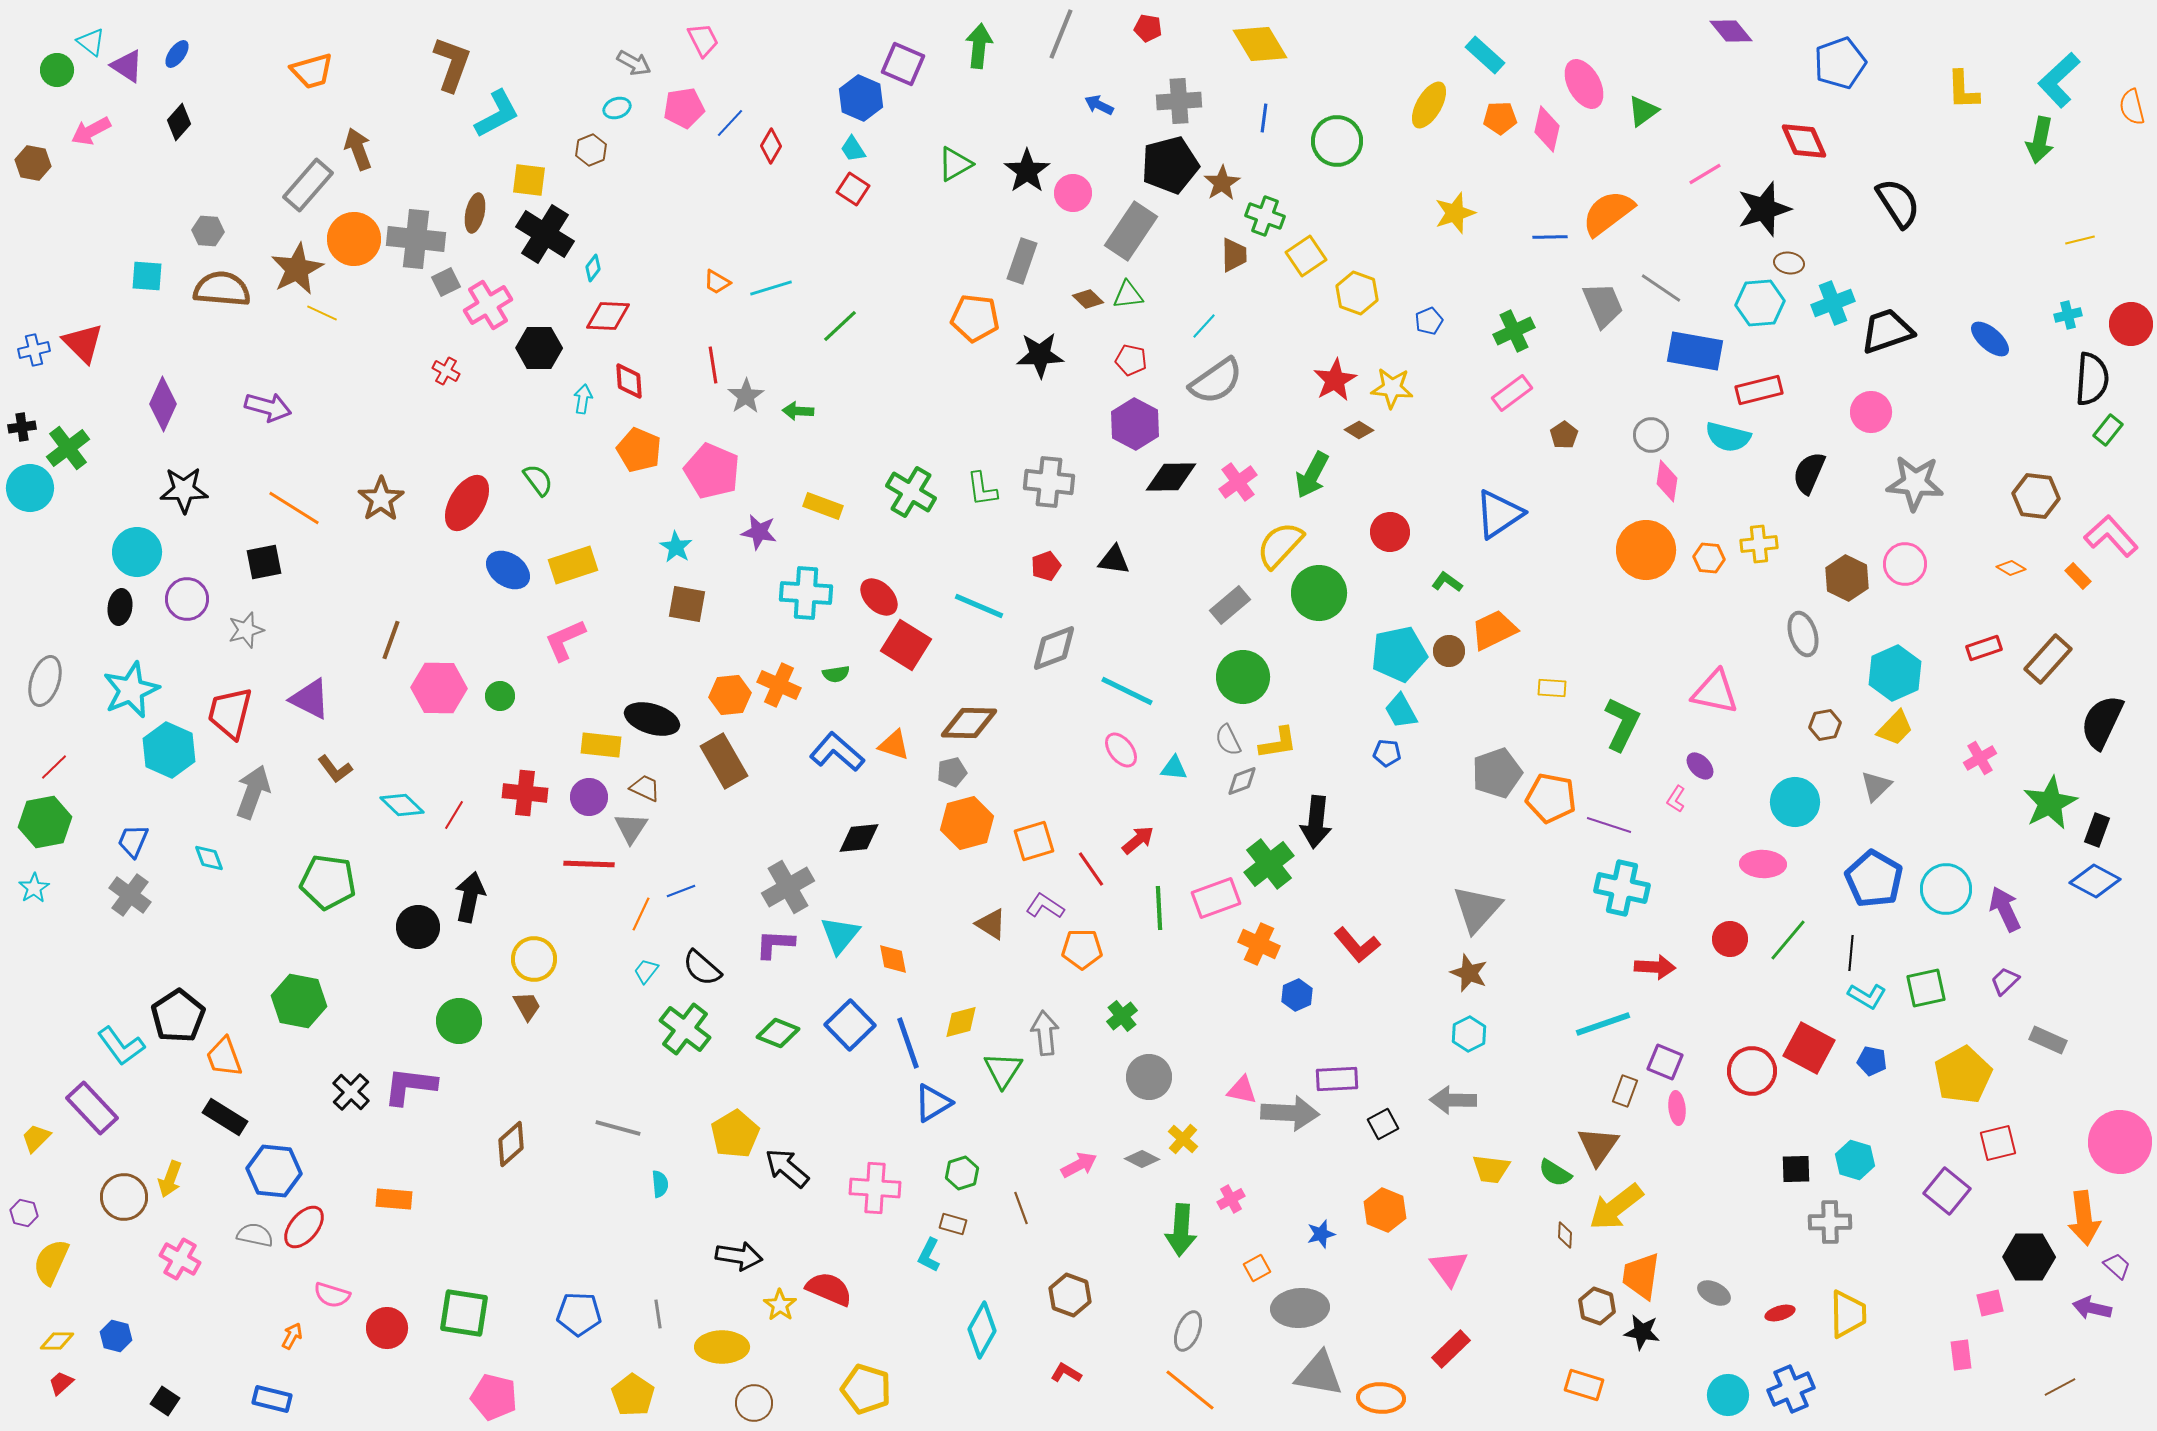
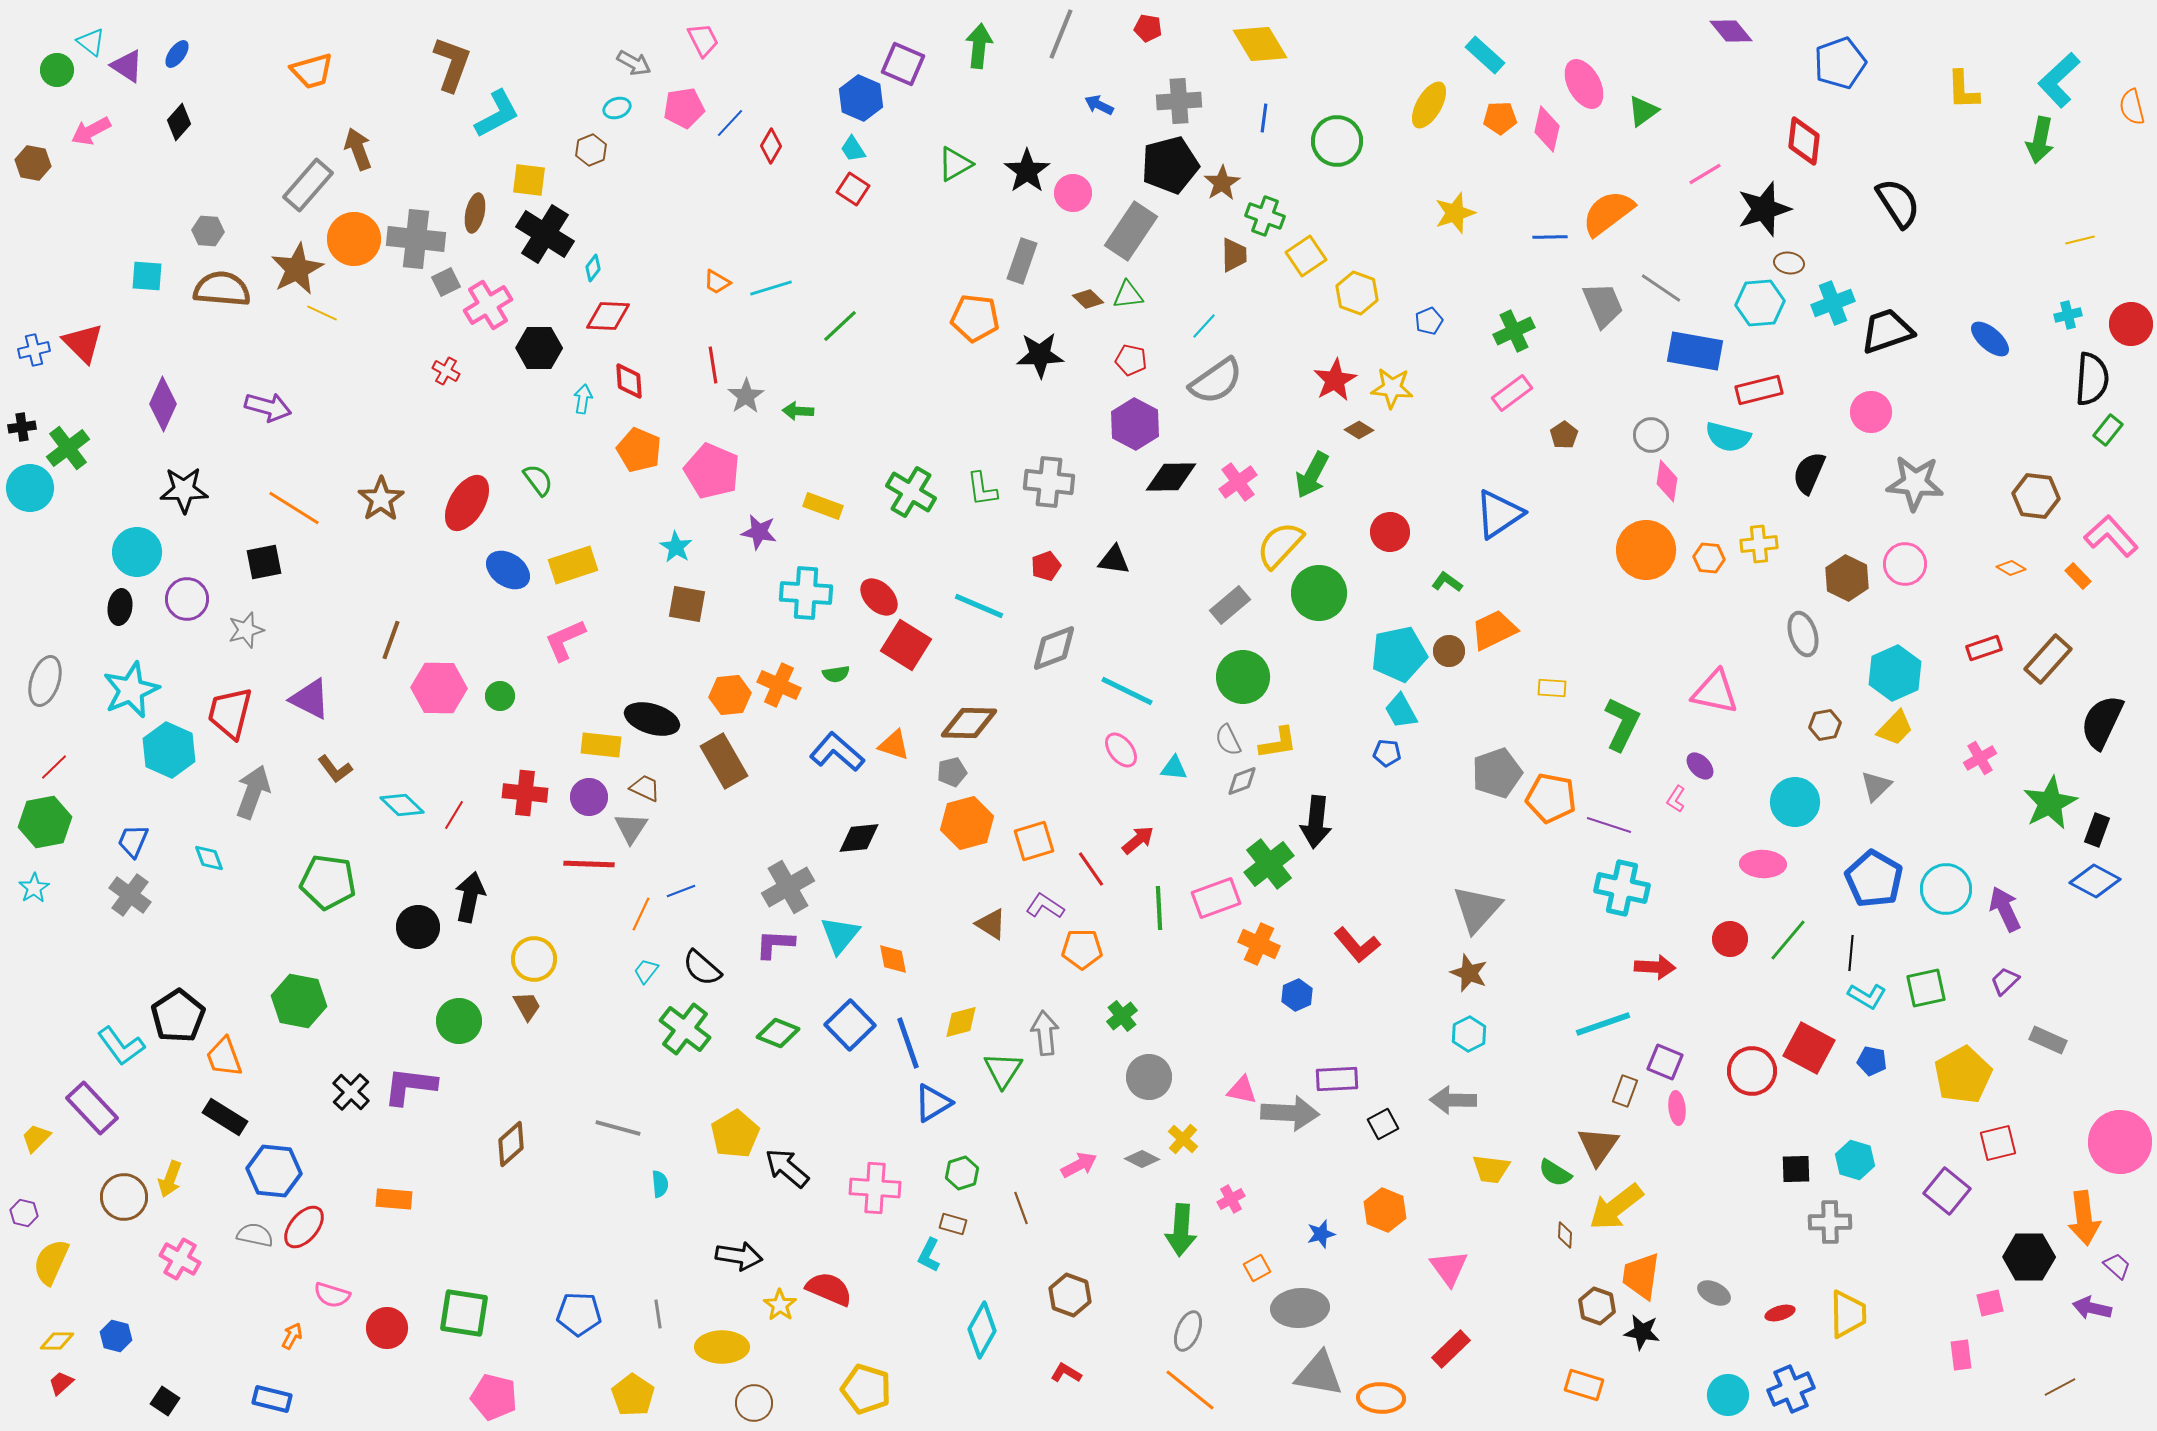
red diamond at (1804, 141): rotated 30 degrees clockwise
